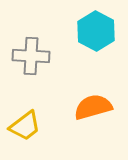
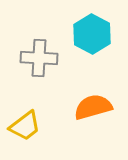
cyan hexagon: moved 4 px left, 3 px down
gray cross: moved 8 px right, 2 px down
